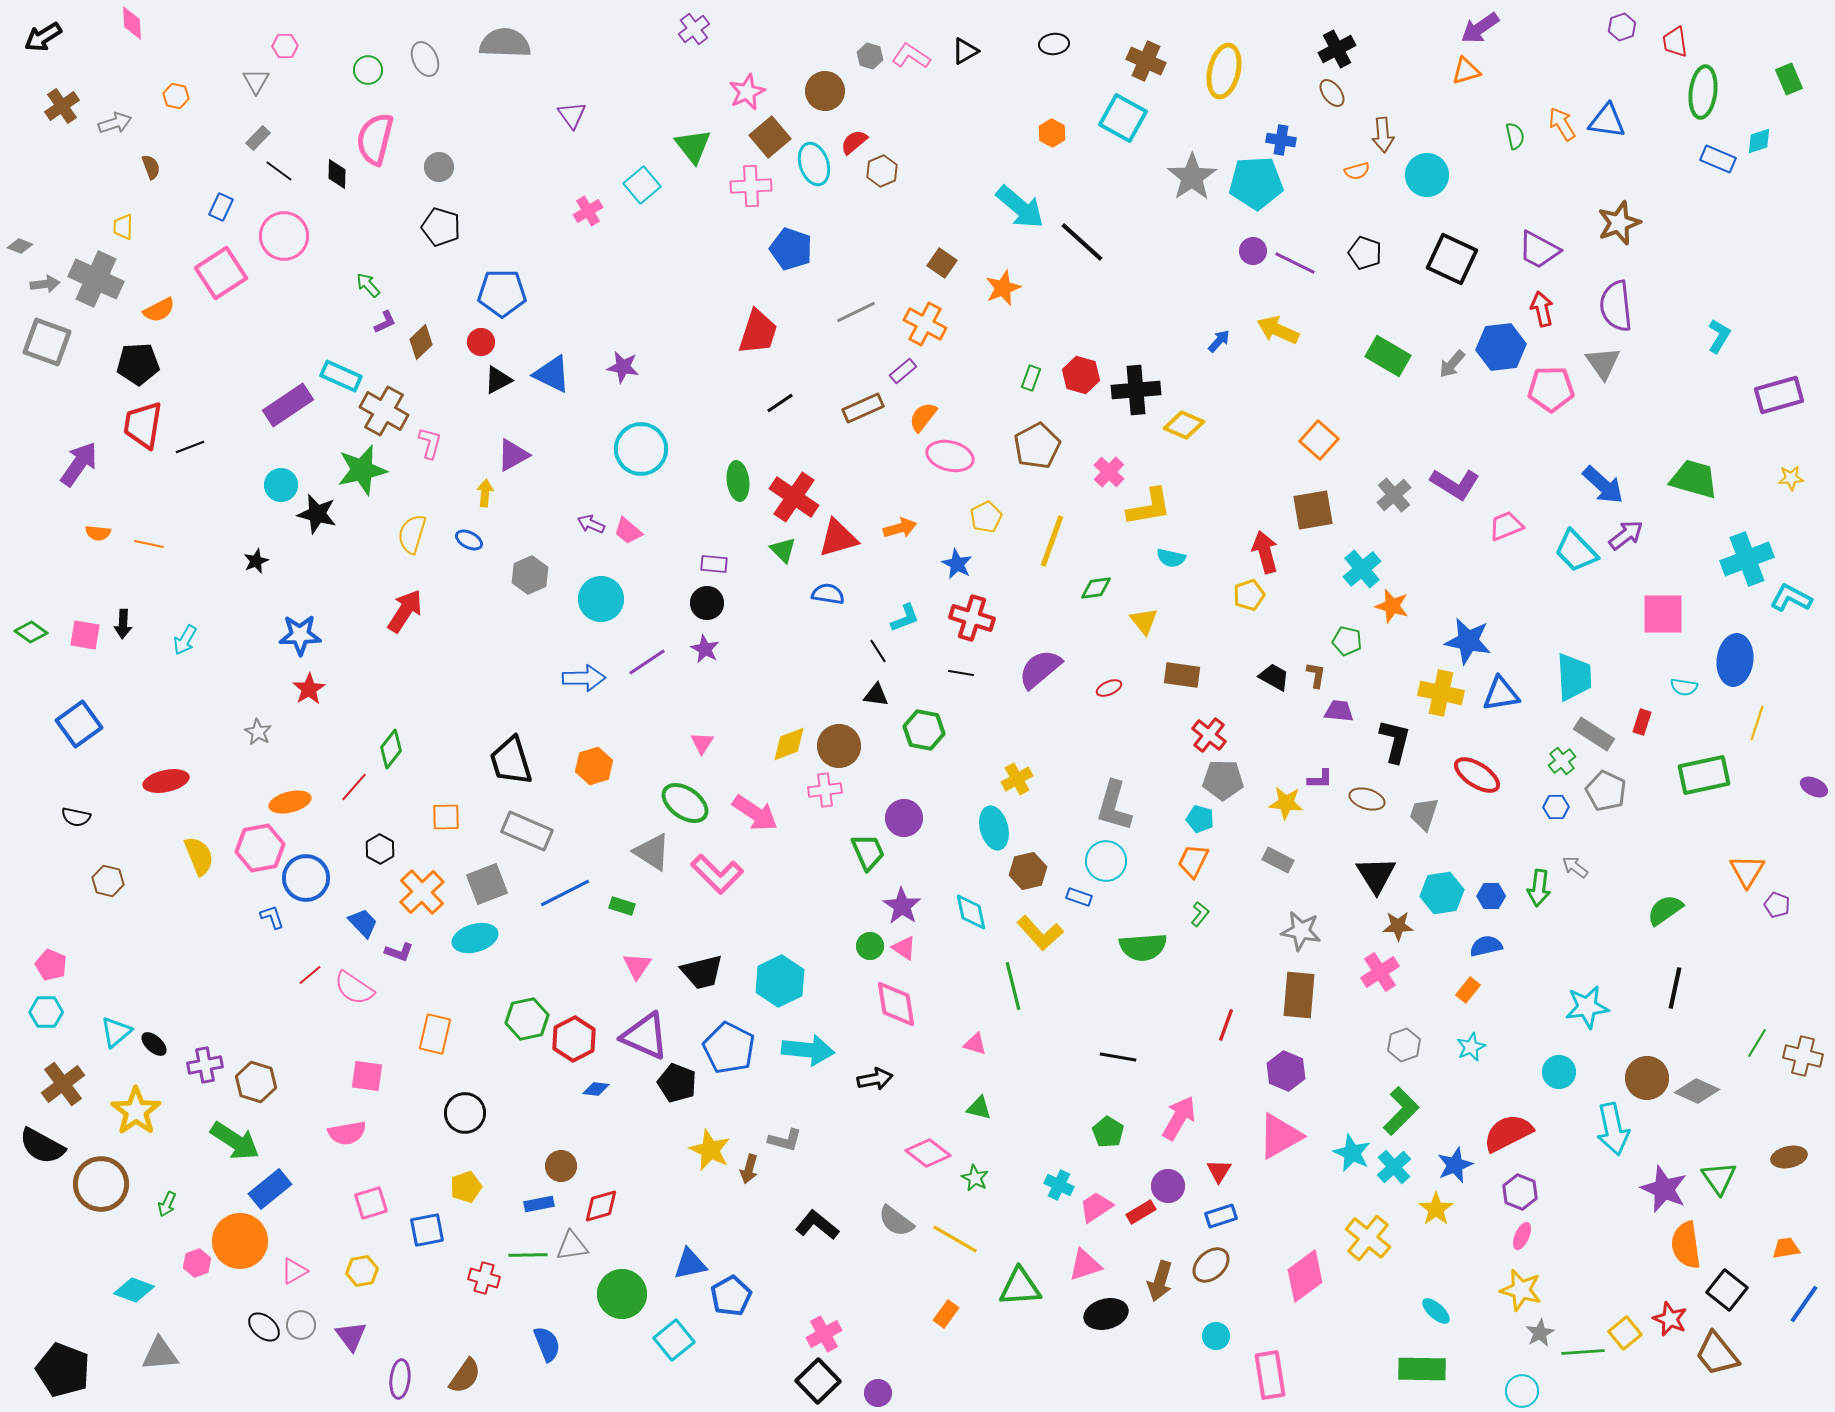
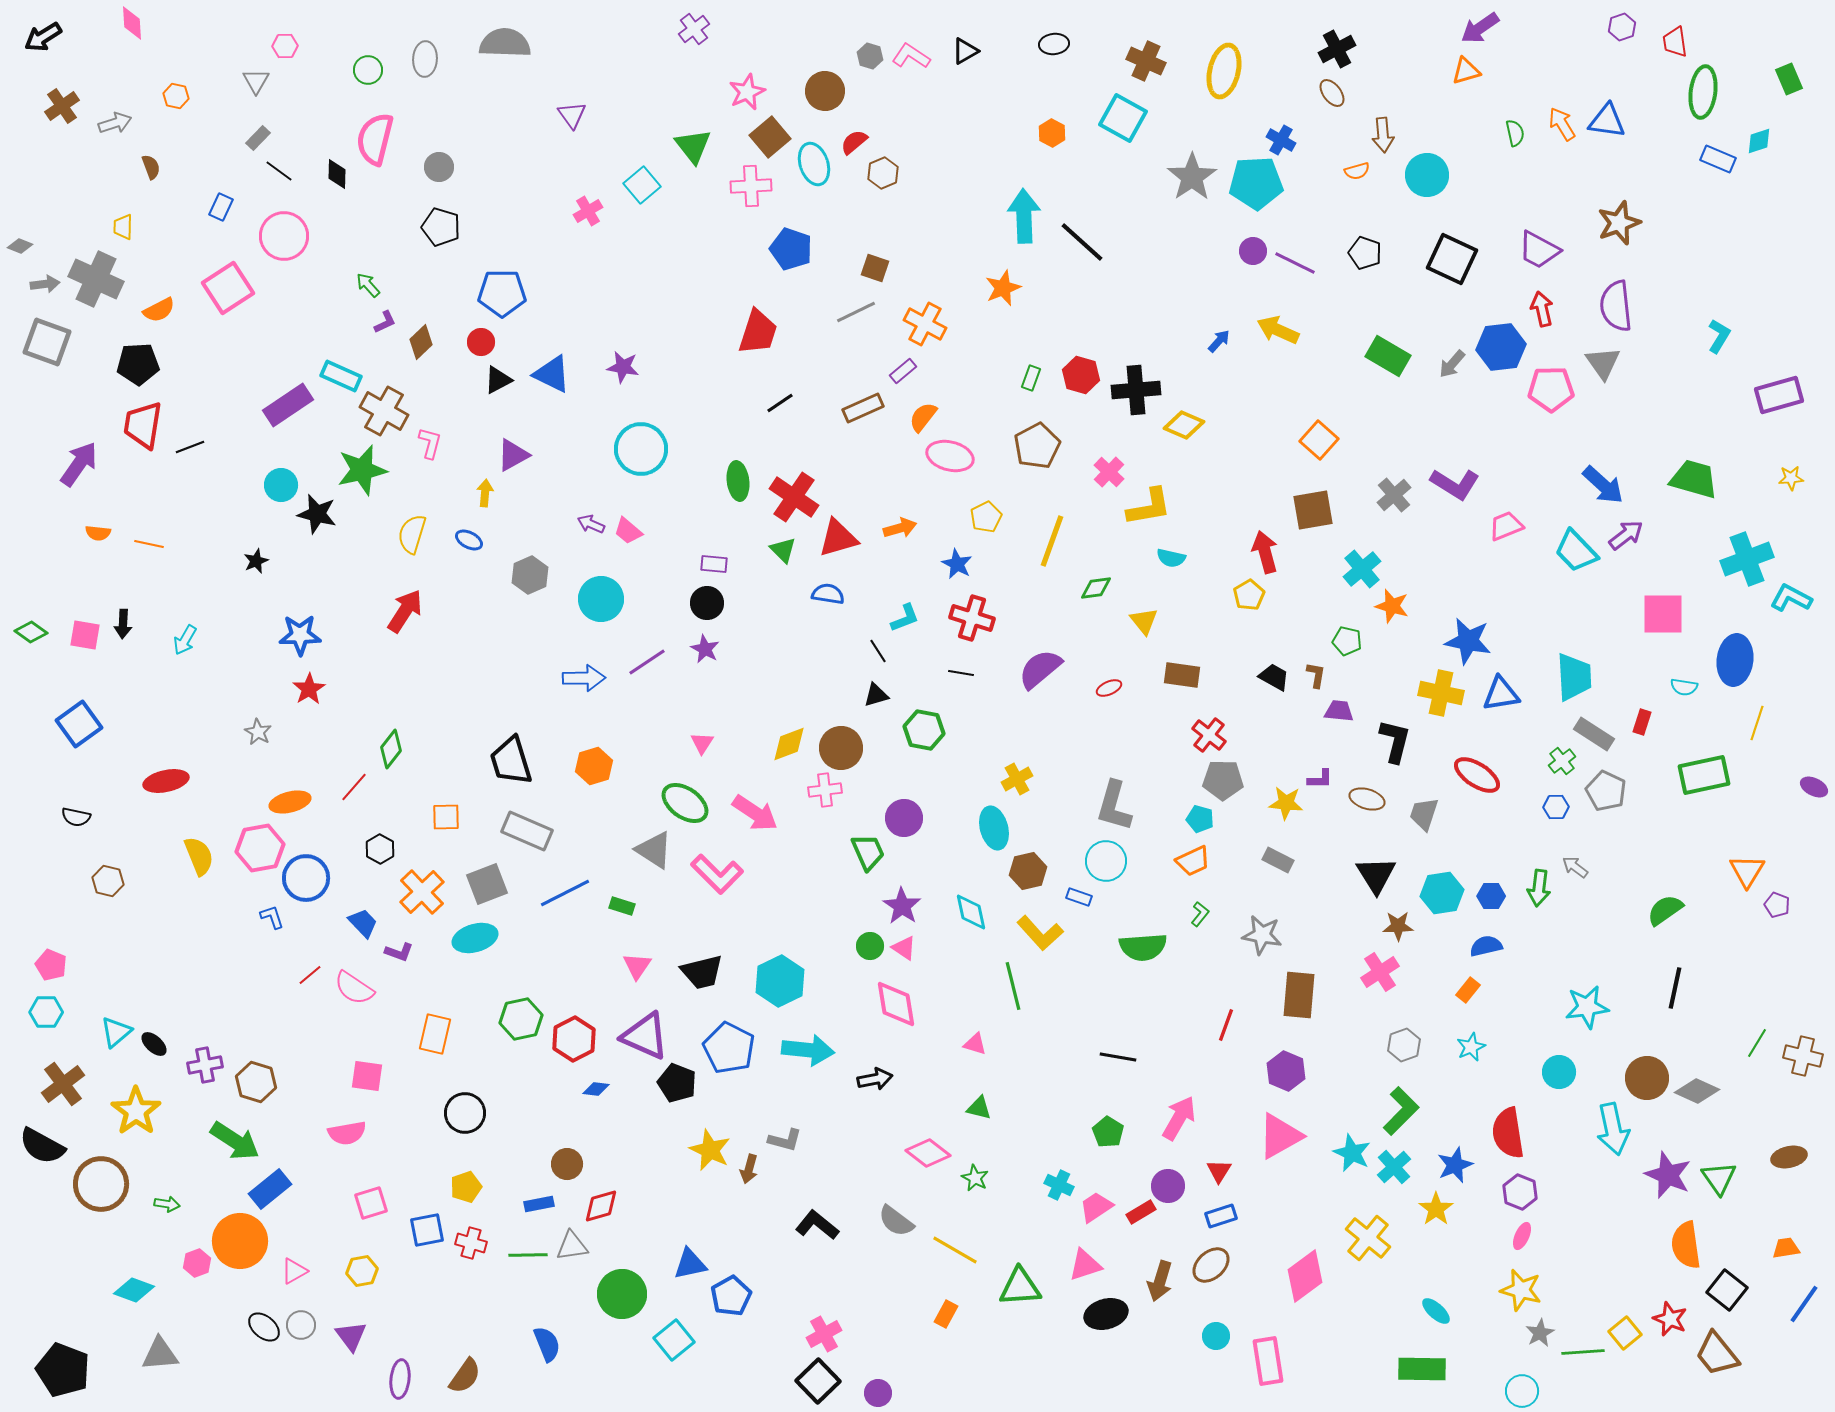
gray ellipse at (425, 59): rotated 28 degrees clockwise
green semicircle at (1515, 136): moved 3 px up
blue cross at (1281, 140): rotated 20 degrees clockwise
brown hexagon at (882, 171): moved 1 px right, 2 px down
cyan arrow at (1020, 207): moved 4 px right, 9 px down; rotated 132 degrees counterclockwise
brown square at (942, 263): moved 67 px left, 5 px down; rotated 16 degrees counterclockwise
pink square at (221, 273): moved 7 px right, 15 px down
yellow pentagon at (1249, 595): rotated 12 degrees counterclockwise
black triangle at (876, 695): rotated 24 degrees counterclockwise
brown circle at (839, 746): moved 2 px right, 2 px down
gray triangle at (652, 852): moved 2 px right, 2 px up
orange trapezoid at (1193, 861): rotated 141 degrees counterclockwise
gray star at (1301, 931): moved 39 px left, 4 px down
green hexagon at (527, 1019): moved 6 px left
red semicircle at (1508, 1133): rotated 72 degrees counterclockwise
brown circle at (561, 1166): moved 6 px right, 2 px up
purple star at (1664, 1189): moved 4 px right, 14 px up
green arrow at (167, 1204): rotated 105 degrees counterclockwise
yellow line at (955, 1239): moved 11 px down
red cross at (484, 1278): moved 13 px left, 35 px up
orange rectangle at (946, 1314): rotated 8 degrees counterclockwise
pink rectangle at (1270, 1375): moved 2 px left, 14 px up
